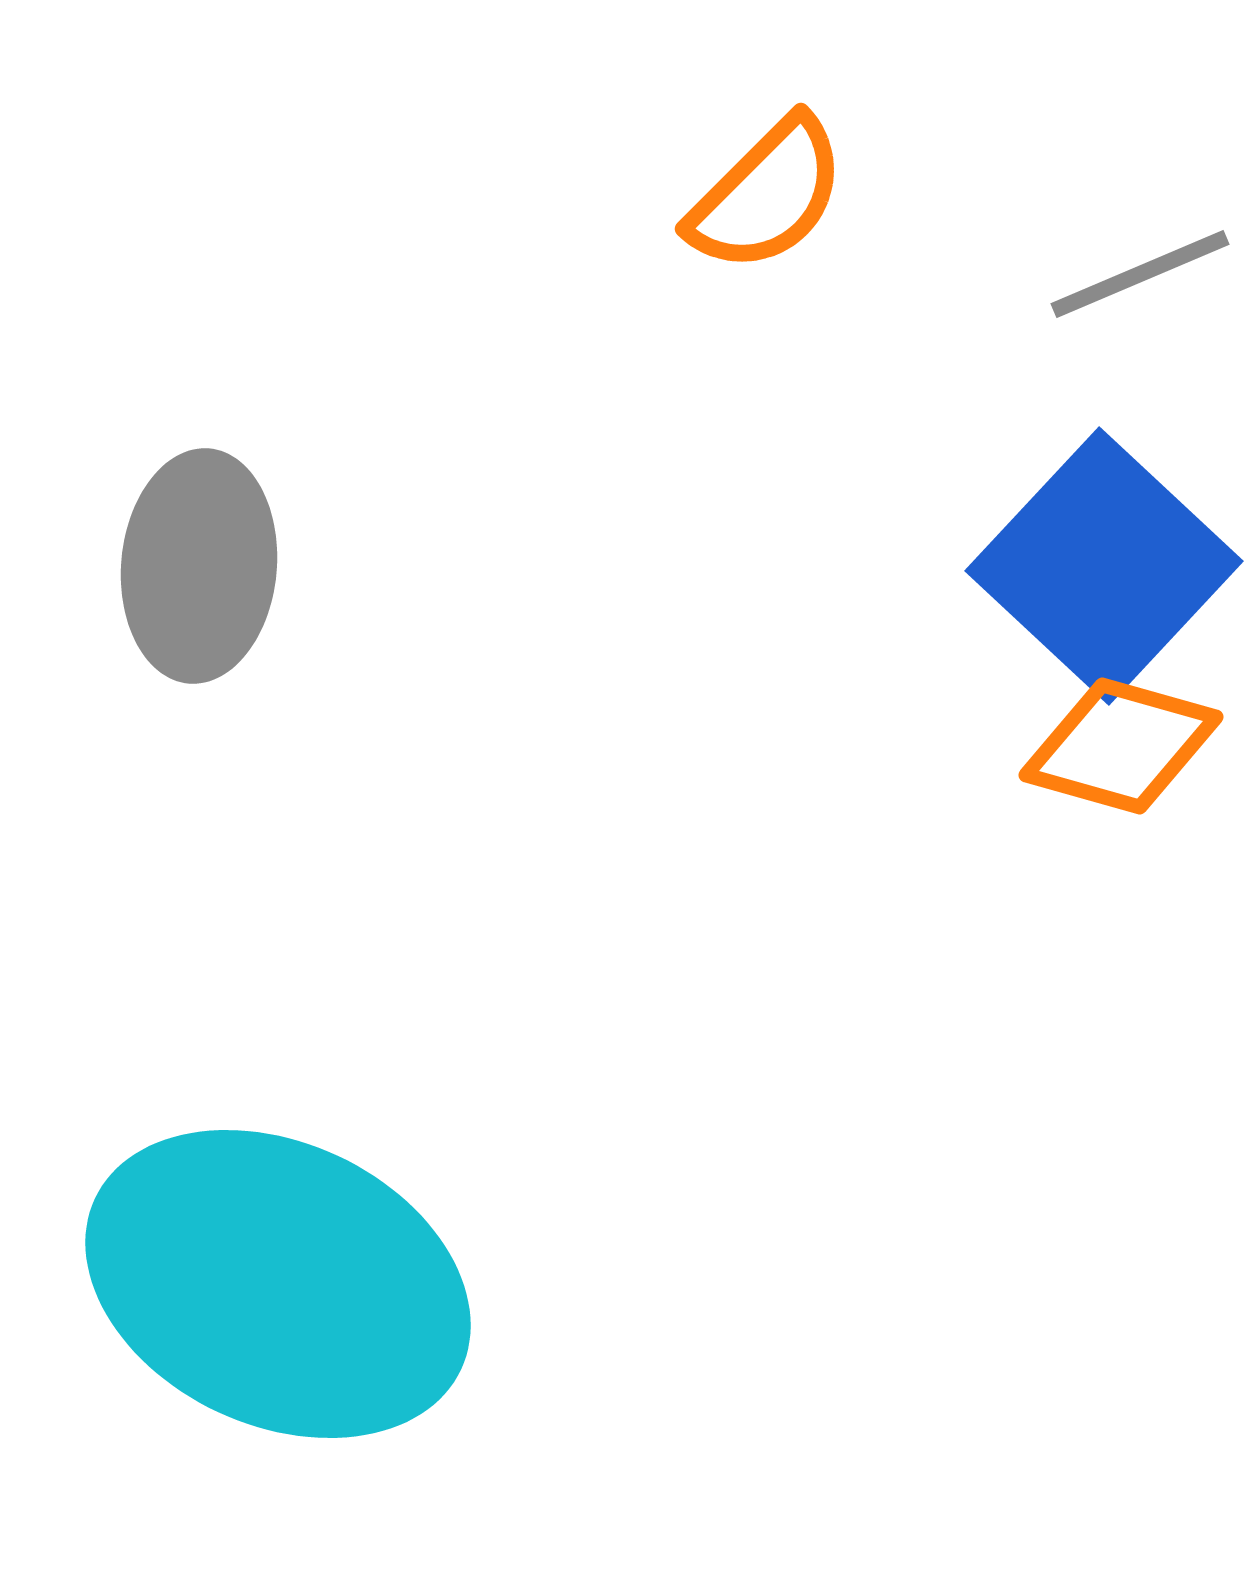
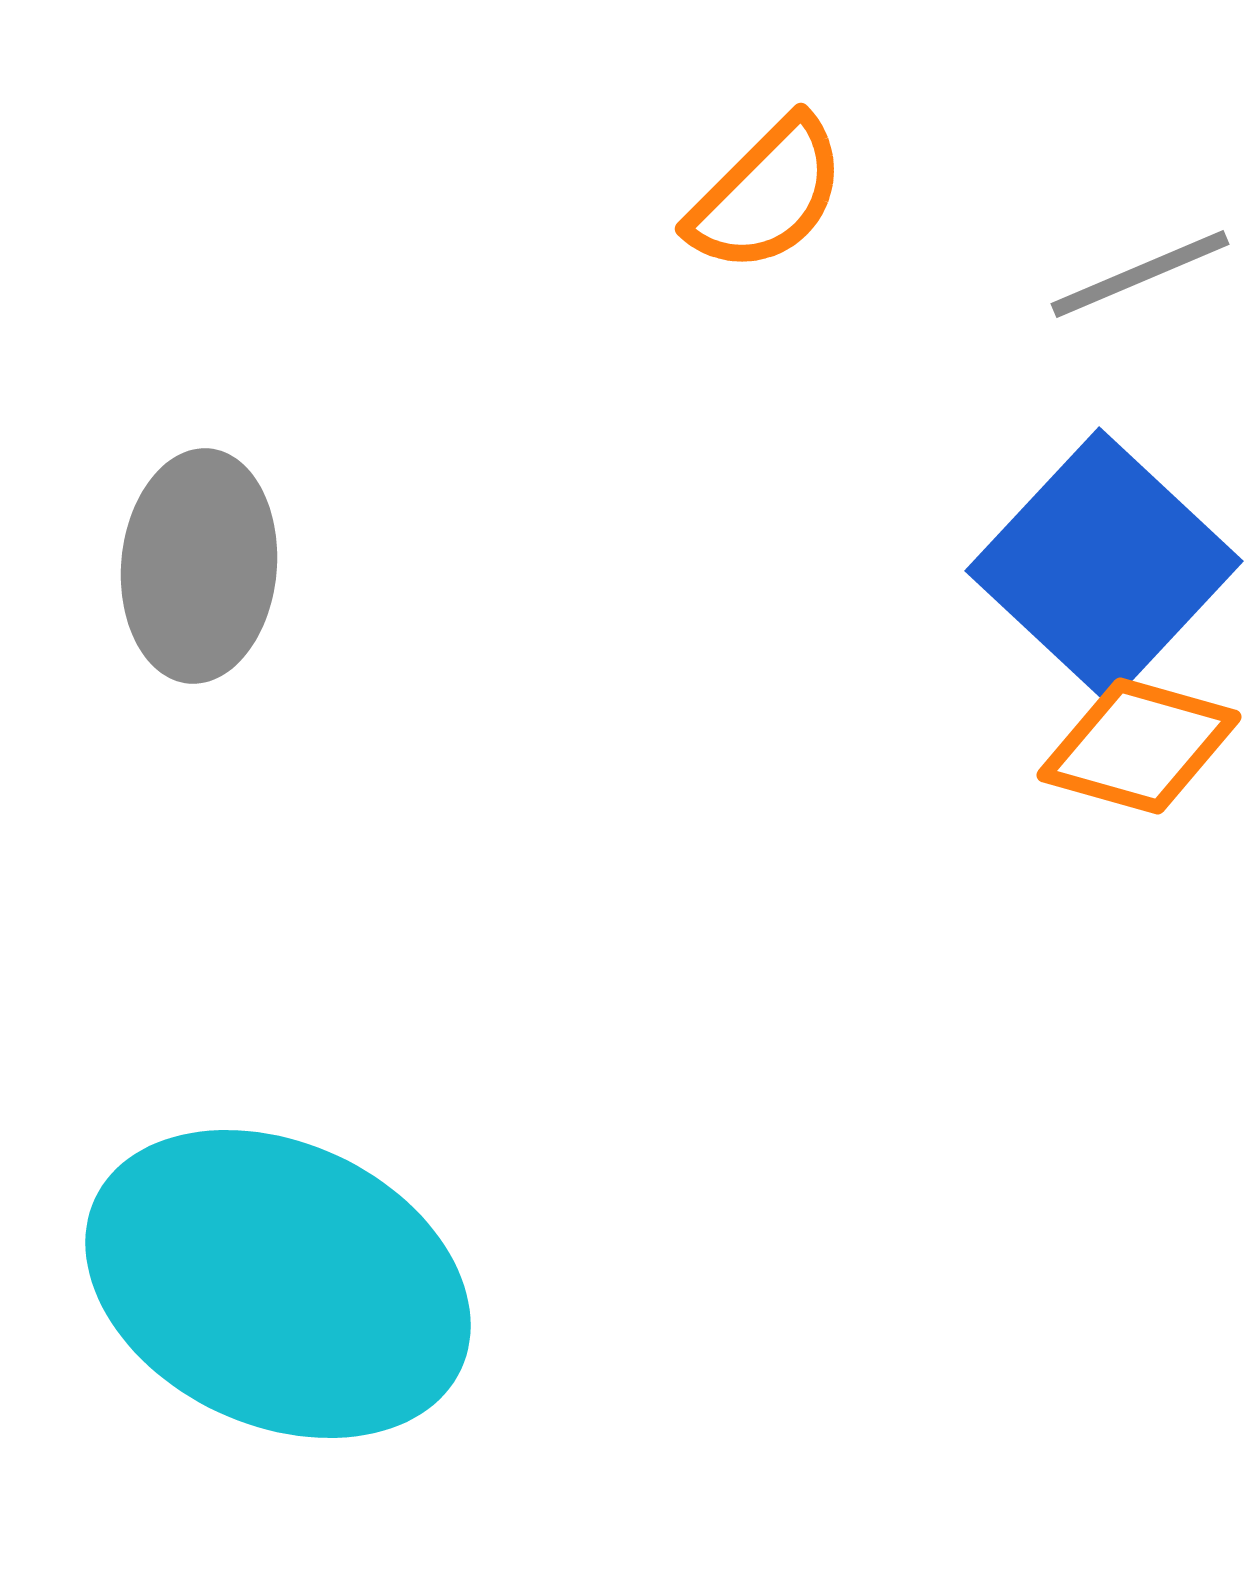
orange diamond: moved 18 px right
